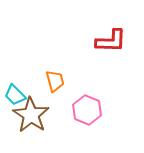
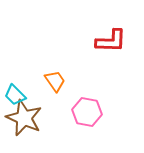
orange trapezoid: rotated 20 degrees counterclockwise
pink hexagon: moved 2 px down; rotated 12 degrees counterclockwise
brown star: moved 7 px left, 3 px down; rotated 9 degrees counterclockwise
